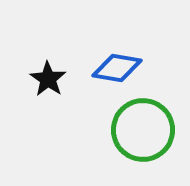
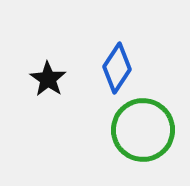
blue diamond: rotated 66 degrees counterclockwise
